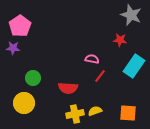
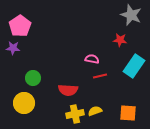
red line: rotated 40 degrees clockwise
red semicircle: moved 2 px down
